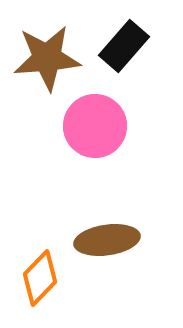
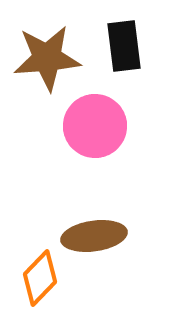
black rectangle: rotated 48 degrees counterclockwise
brown ellipse: moved 13 px left, 4 px up
